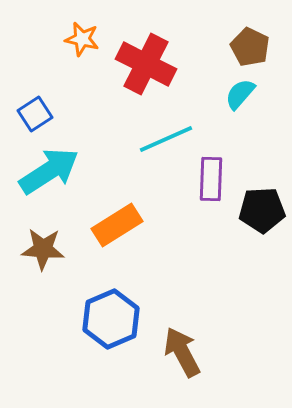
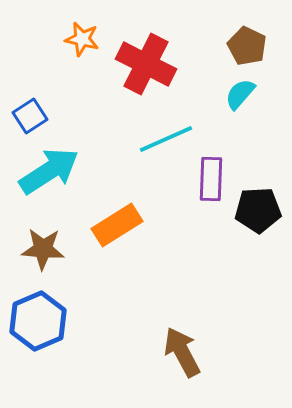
brown pentagon: moved 3 px left, 1 px up
blue square: moved 5 px left, 2 px down
black pentagon: moved 4 px left
blue hexagon: moved 73 px left, 2 px down
